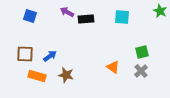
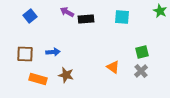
blue square: rotated 32 degrees clockwise
blue arrow: moved 3 px right, 4 px up; rotated 32 degrees clockwise
orange rectangle: moved 1 px right, 3 px down
